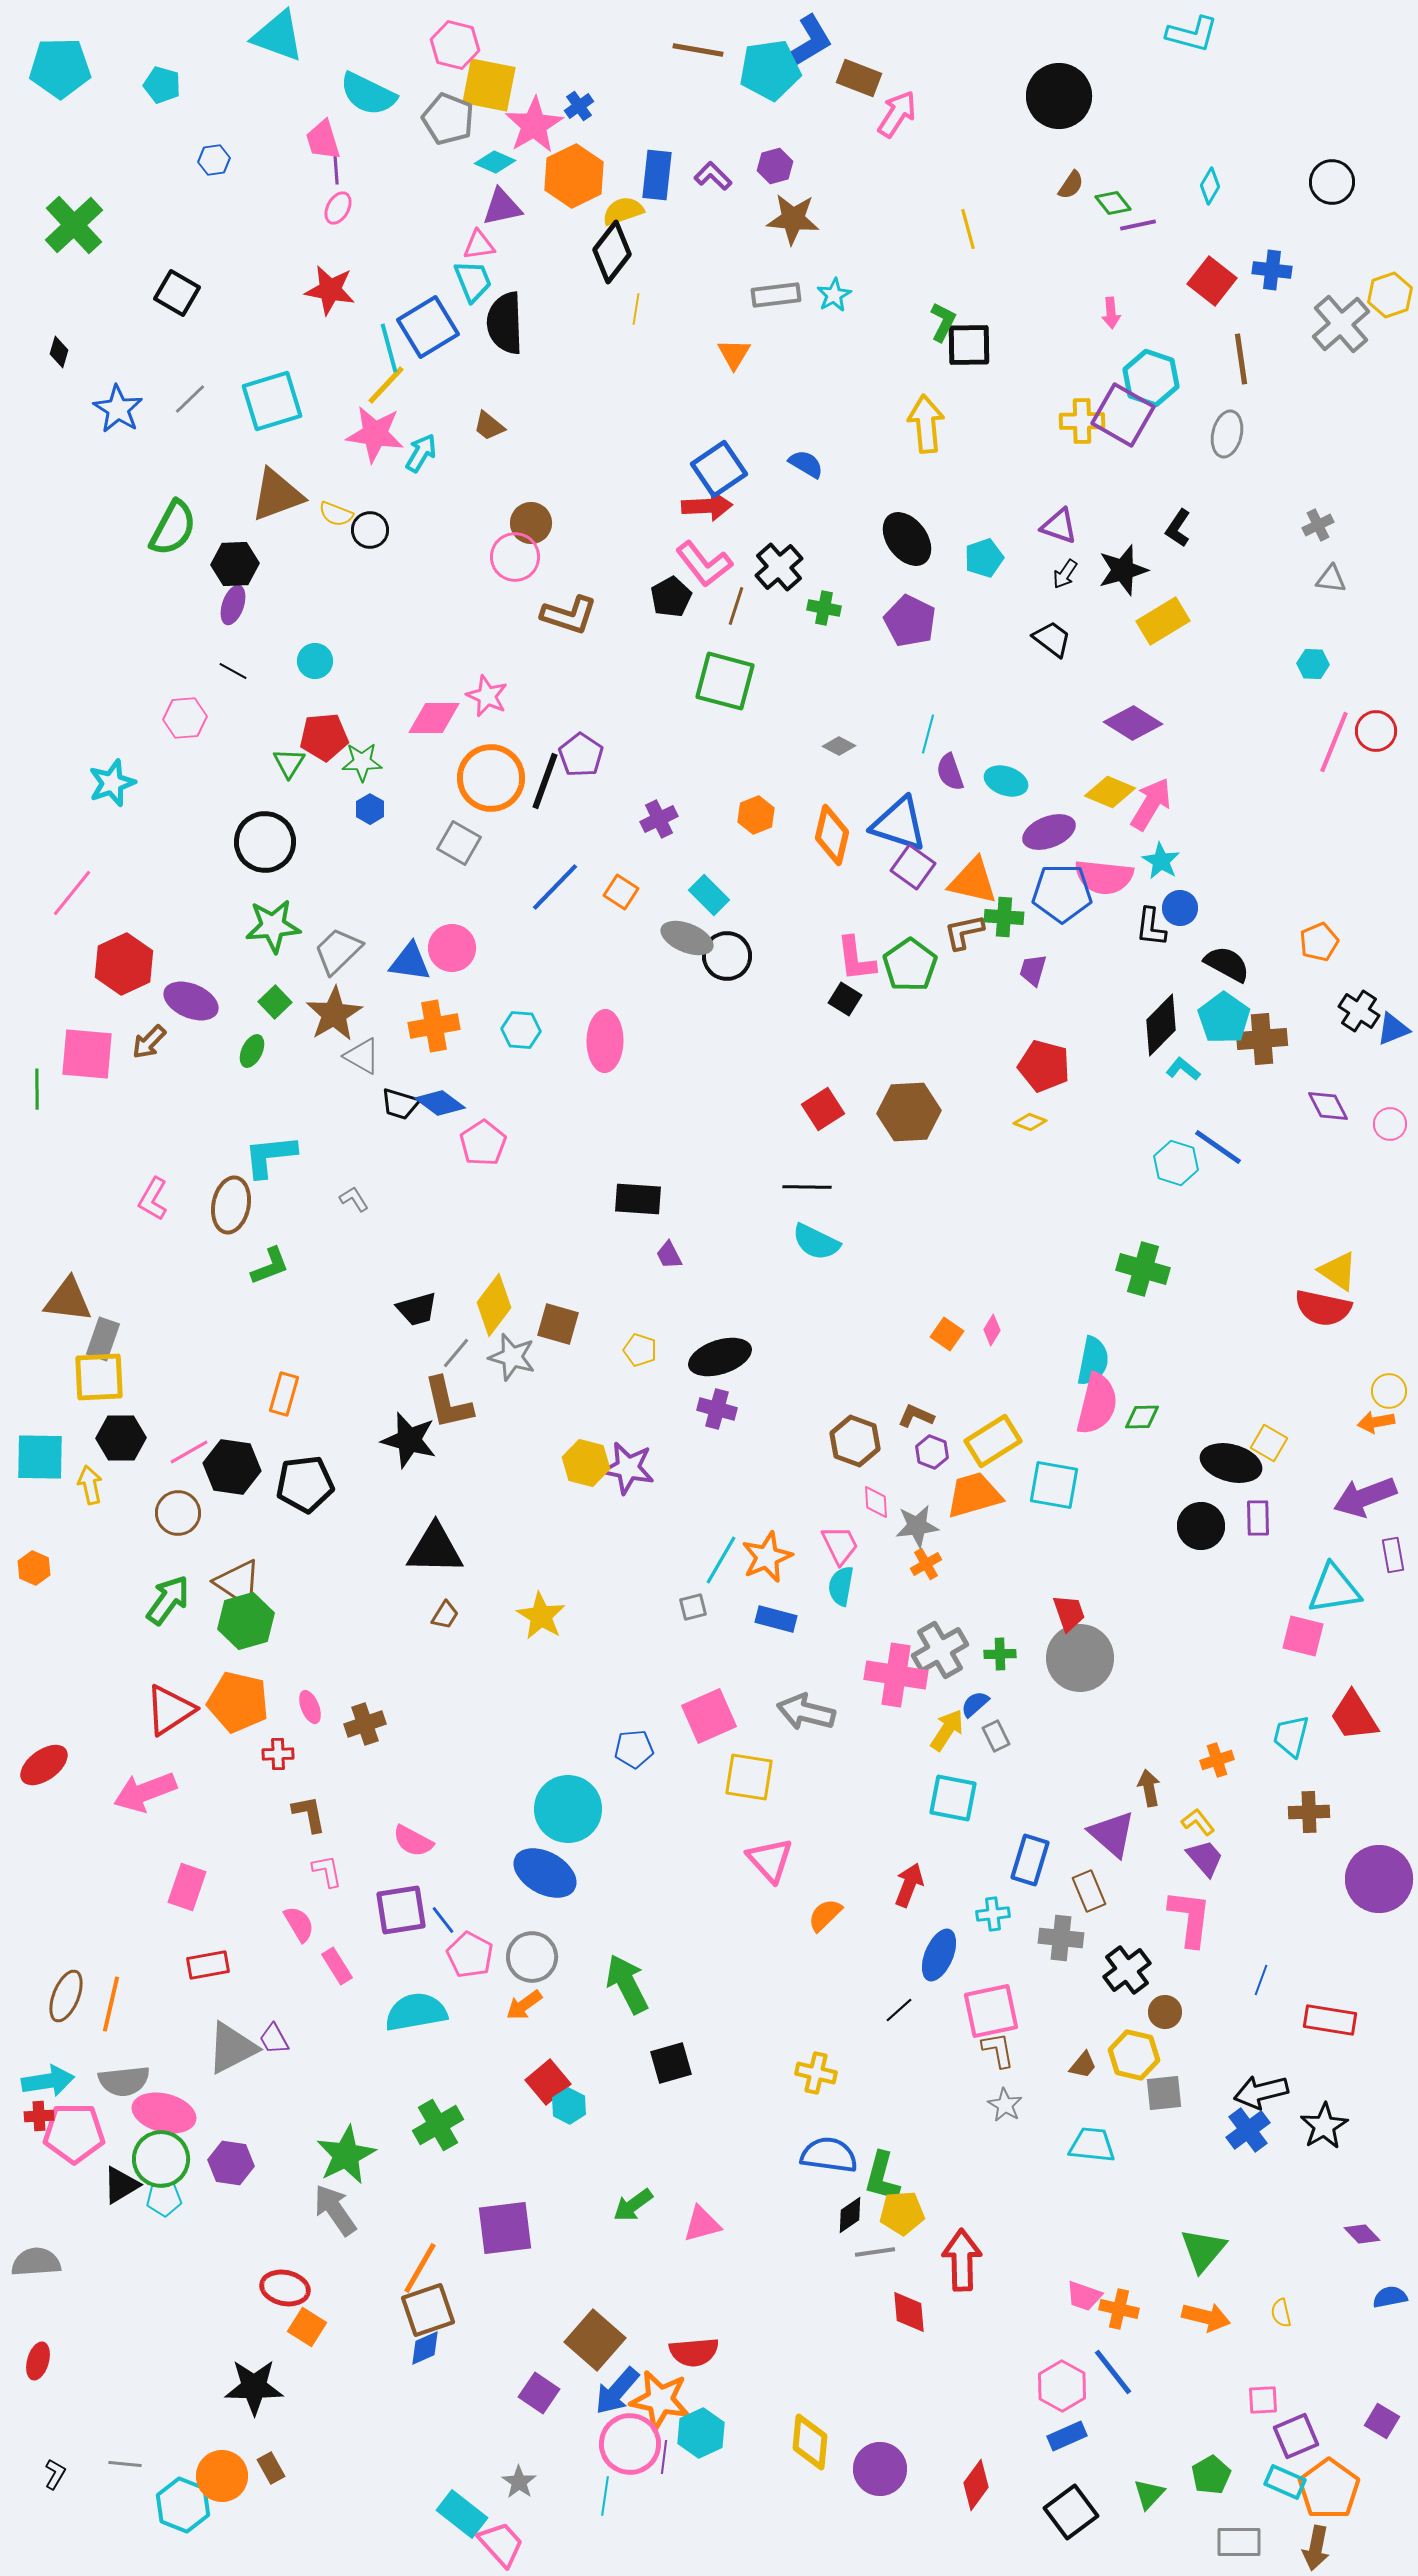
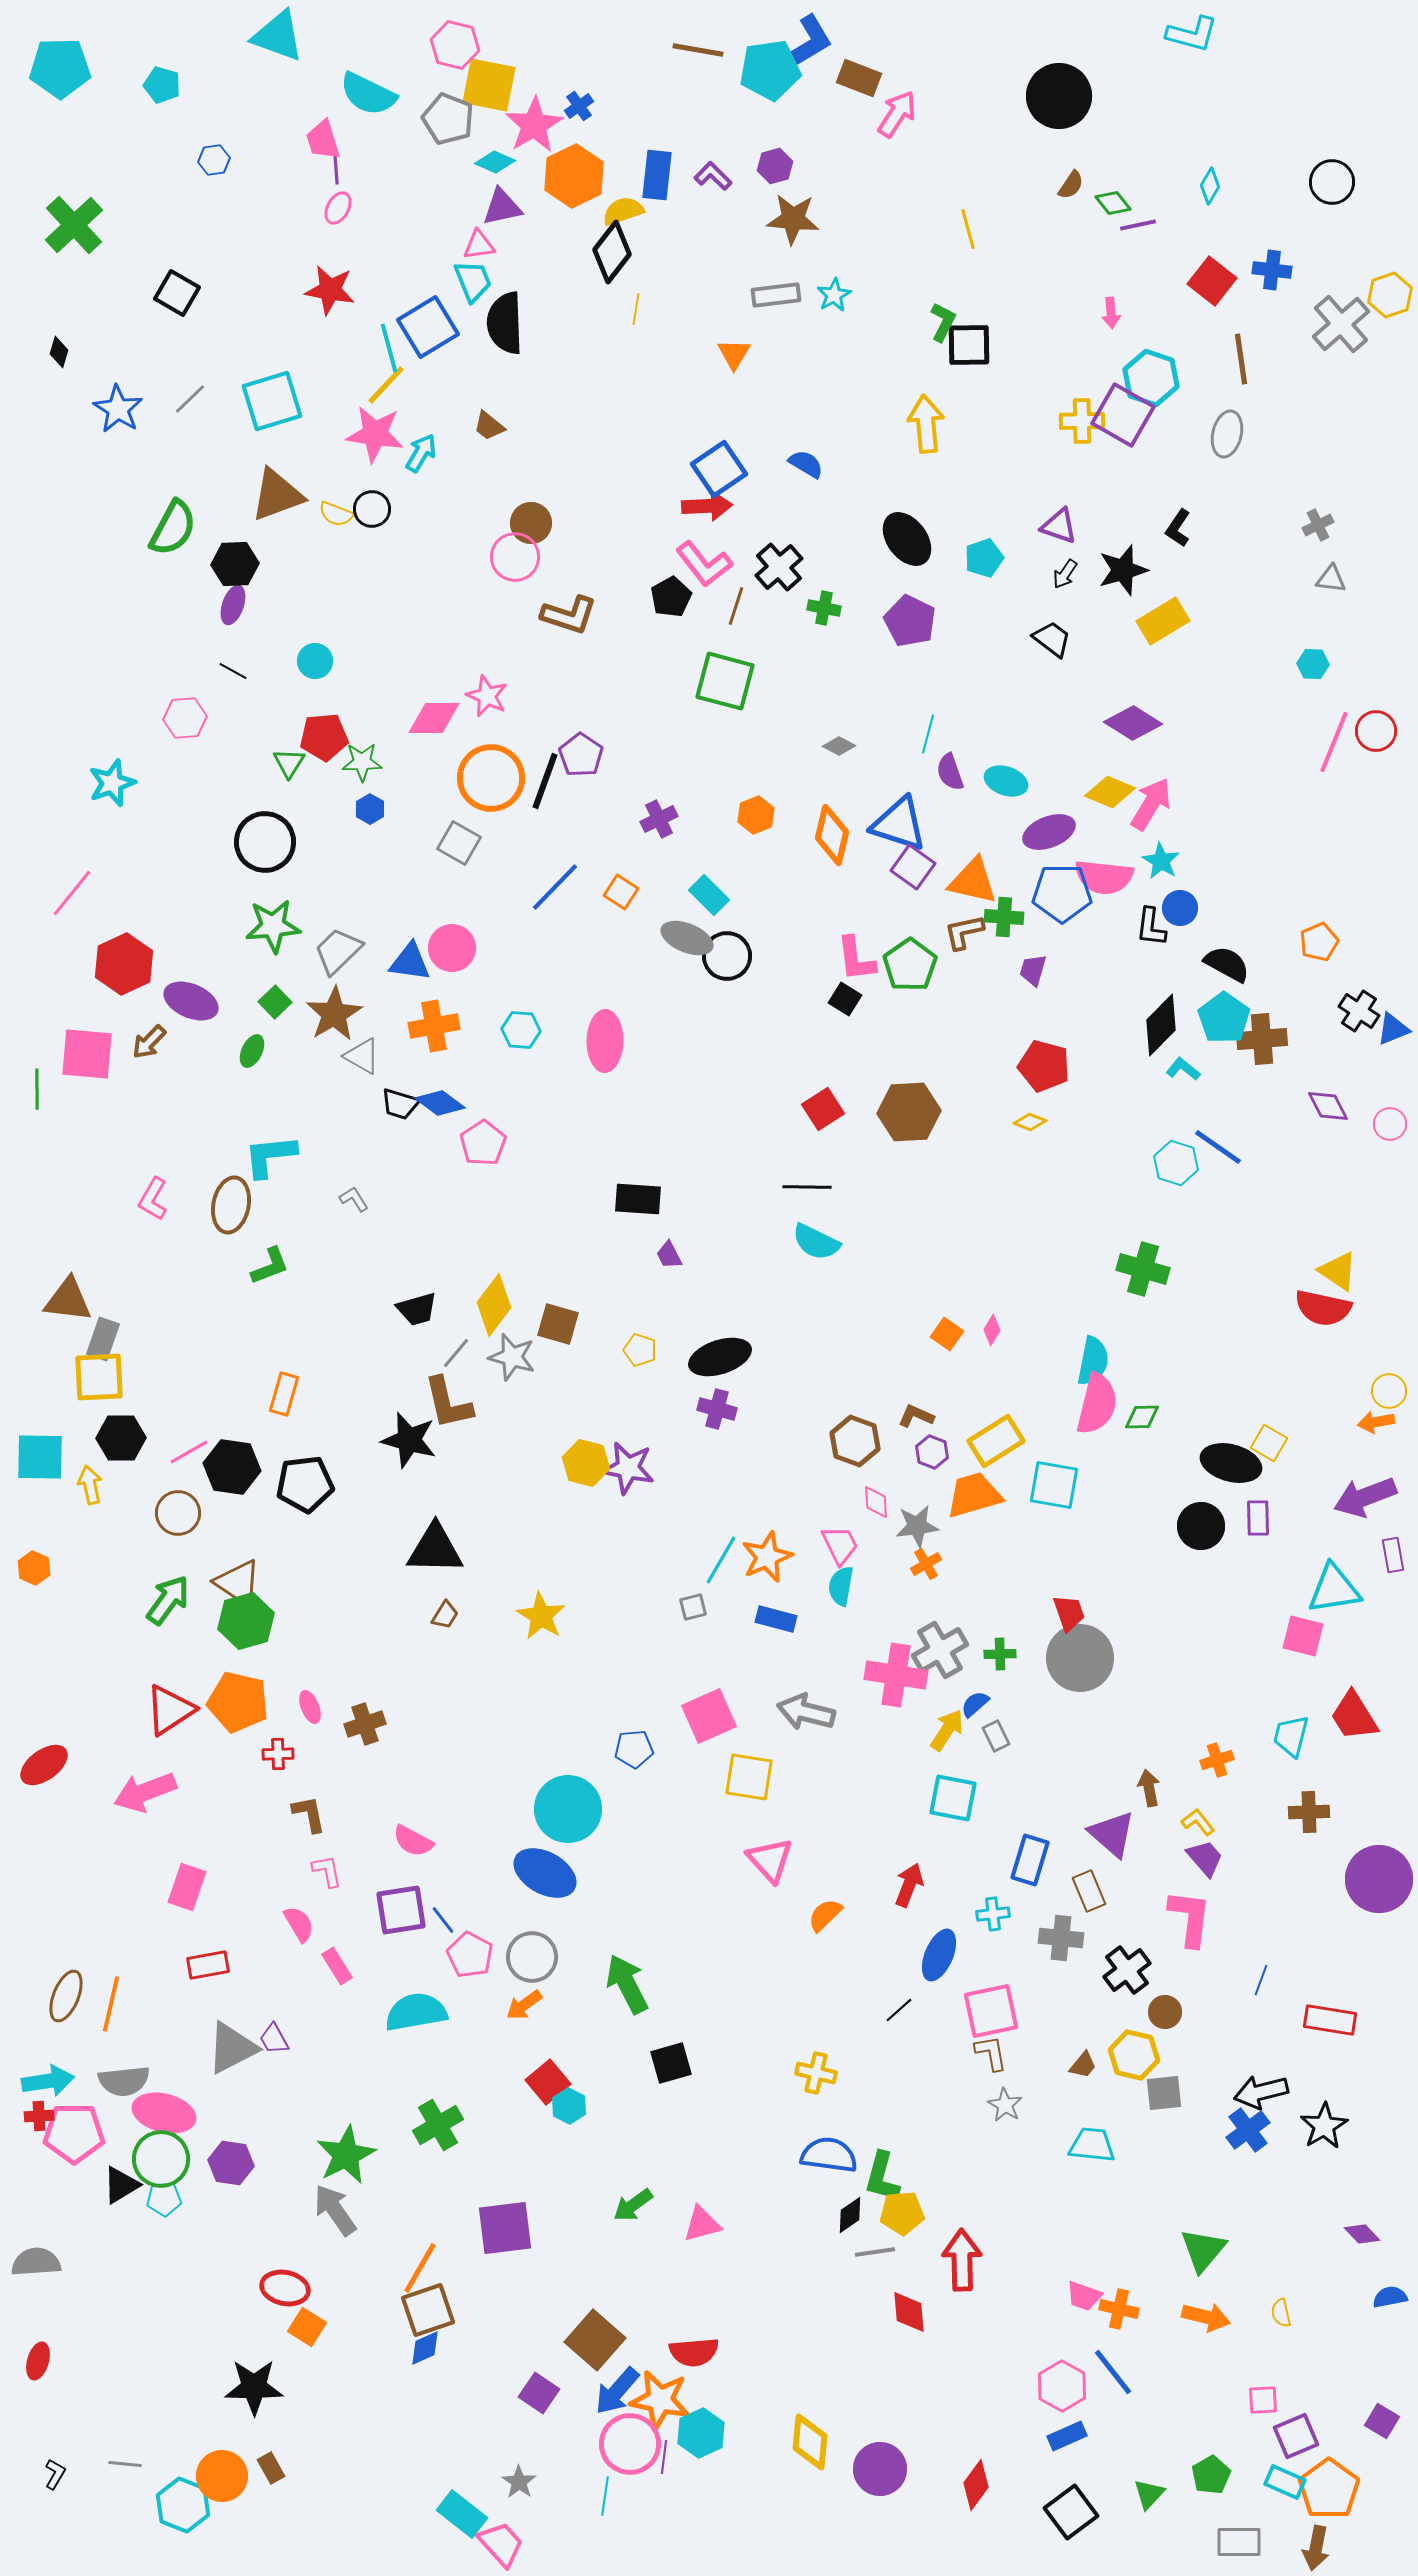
black circle at (370, 530): moved 2 px right, 21 px up
yellow rectangle at (993, 1441): moved 3 px right
brown L-shape at (998, 2050): moved 7 px left, 3 px down
